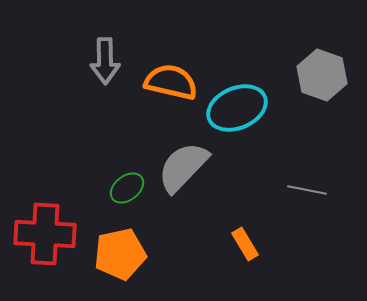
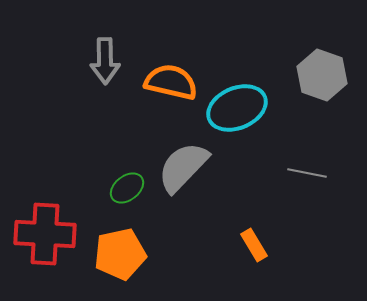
gray line: moved 17 px up
orange rectangle: moved 9 px right, 1 px down
